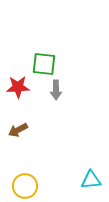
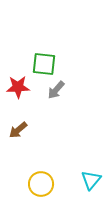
gray arrow: rotated 42 degrees clockwise
brown arrow: rotated 12 degrees counterclockwise
cyan triangle: rotated 45 degrees counterclockwise
yellow circle: moved 16 px right, 2 px up
